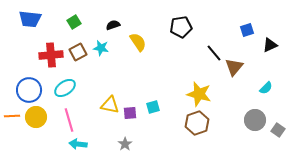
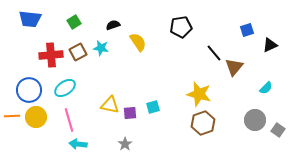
brown hexagon: moved 6 px right
